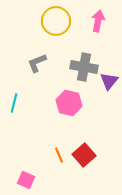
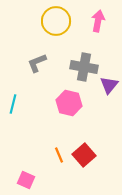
purple triangle: moved 4 px down
cyan line: moved 1 px left, 1 px down
